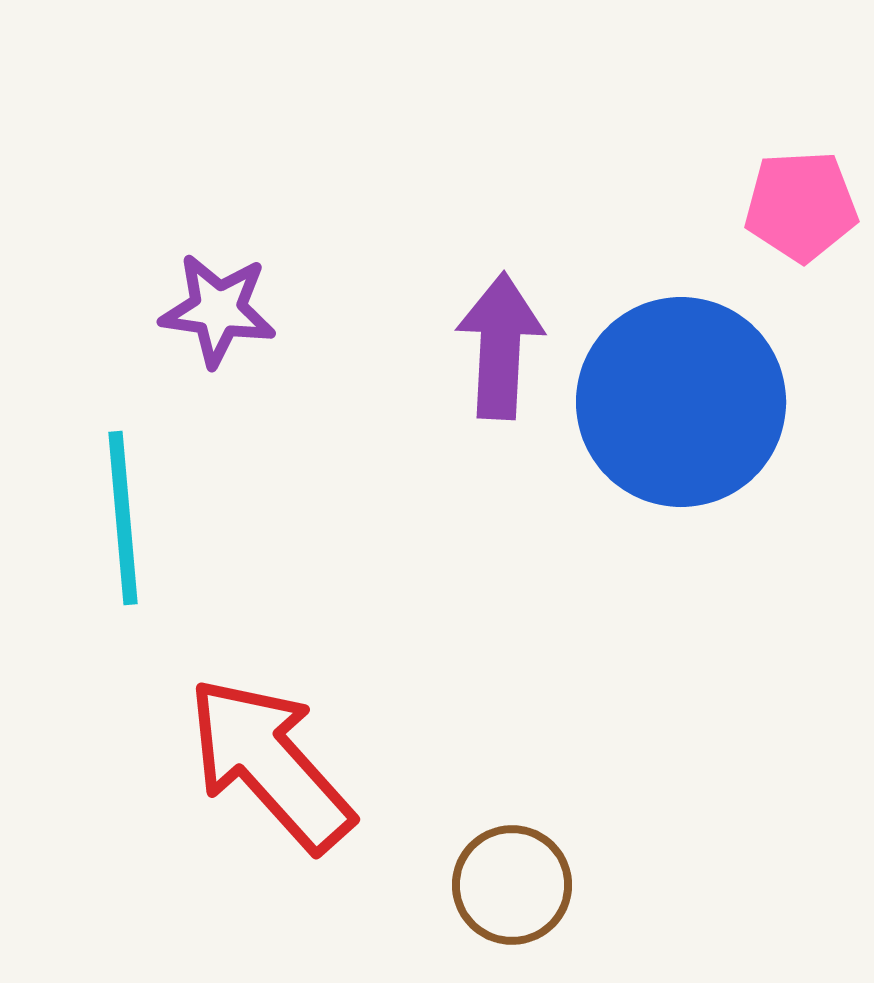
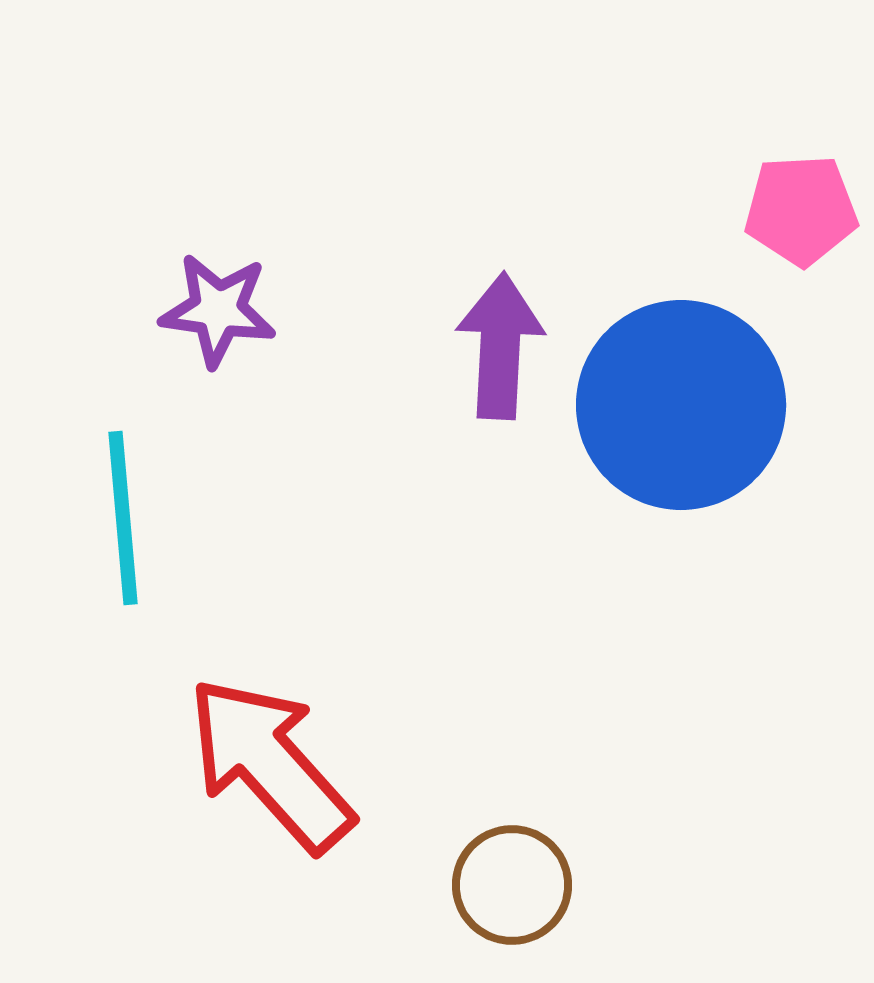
pink pentagon: moved 4 px down
blue circle: moved 3 px down
